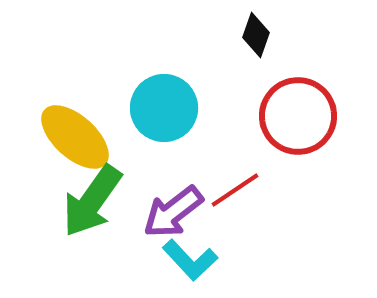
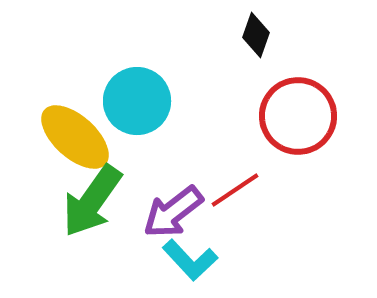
cyan circle: moved 27 px left, 7 px up
